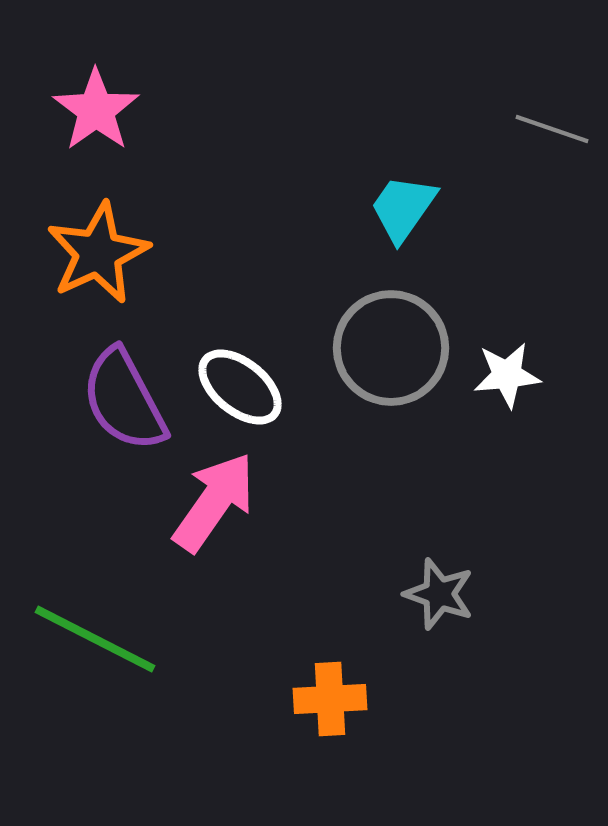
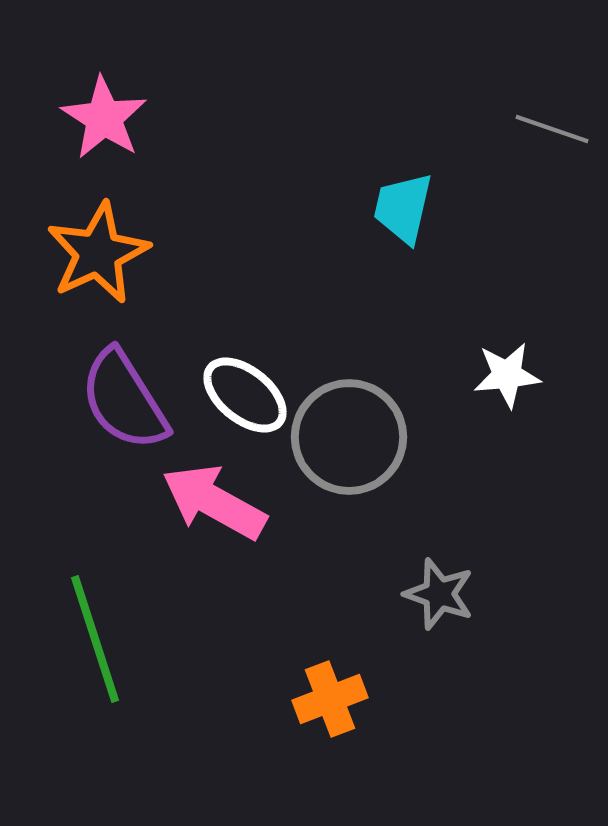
pink star: moved 8 px right, 8 px down; rotated 4 degrees counterclockwise
cyan trapezoid: rotated 22 degrees counterclockwise
gray circle: moved 42 px left, 89 px down
white ellipse: moved 5 px right, 8 px down
purple semicircle: rotated 4 degrees counterclockwise
pink arrow: rotated 96 degrees counterclockwise
green line: rotated 45 degrees clockwise
orange cross: rotated 18 degrees counterclockwise
